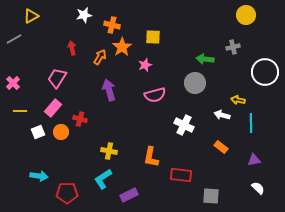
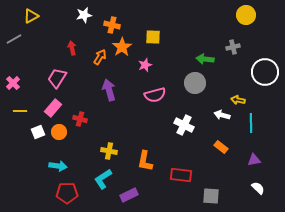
orange circle: moved 2 px left
orange L-shape: moved 6 px left, 4 px down
cyan arrow: moved 19 px right, 10 px up
